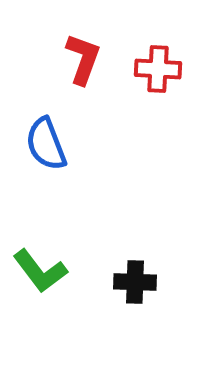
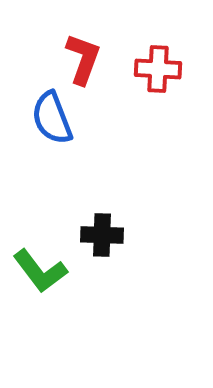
blue semicircle: moved 6 px right, 26 px up
black cross: moved 33 px left, 47 px up
